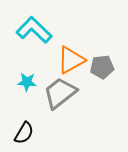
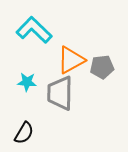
gray trapezoid: rotated 51 degrees counterclockwise
